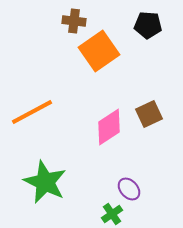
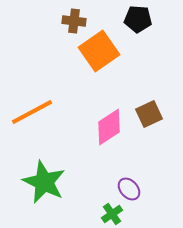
black pentagon: moved 10 px left, 6 px up
green star: moved 1 px left
